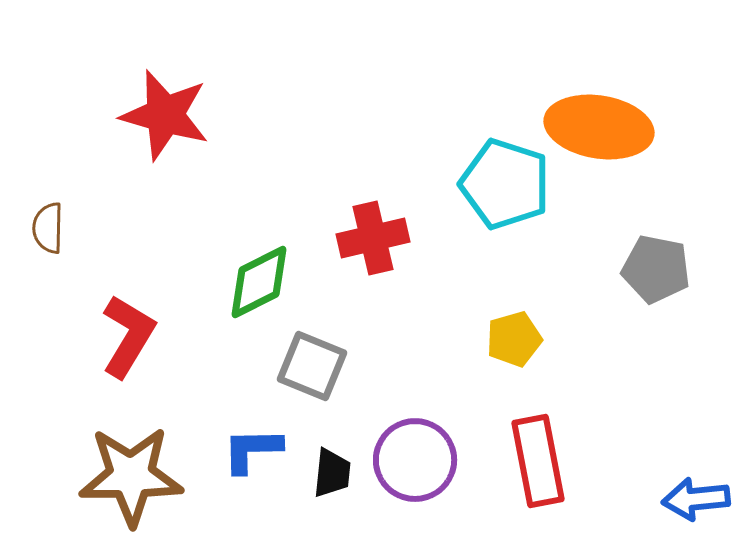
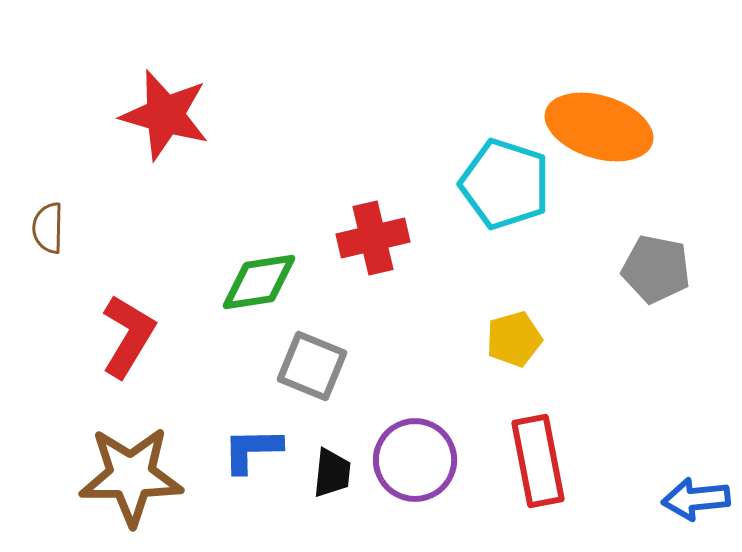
orange ellipse: rotated 8 degrees clockwise
green diamond: rotated 18 degrees clockwise
